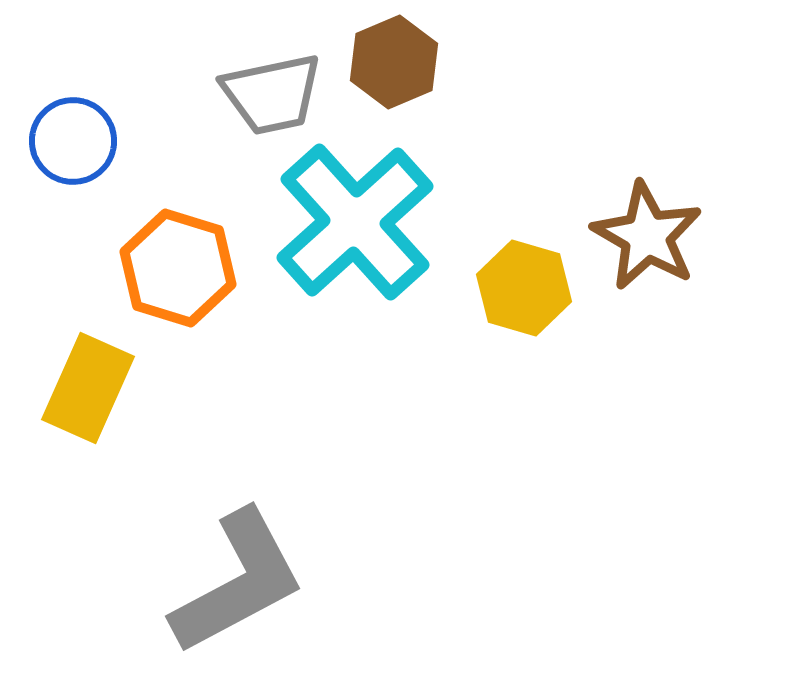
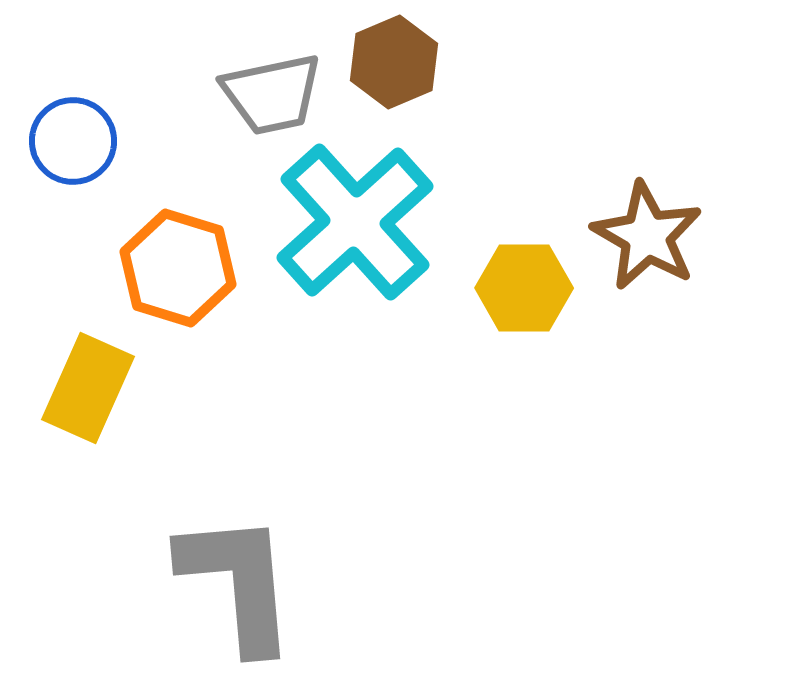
yellow hexagon: rotated 16 degrees counterclockwise
gray L-shape: rotated 67 degrees counterclockwise
